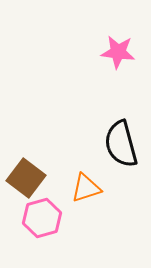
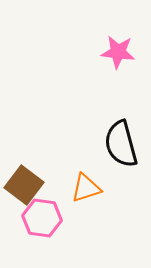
brown square: moved 2 px left, 7 px down
pink hexagon: rotated 24 degrees clockwise
